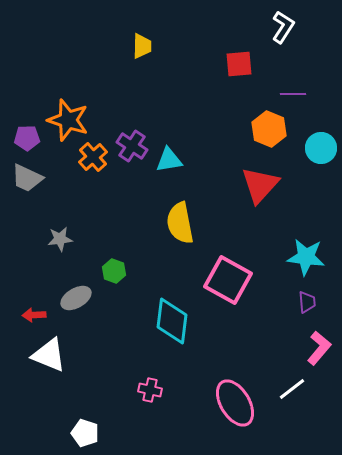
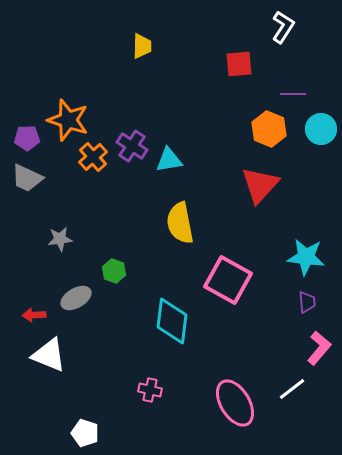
cyan circle: moved 19 px up
